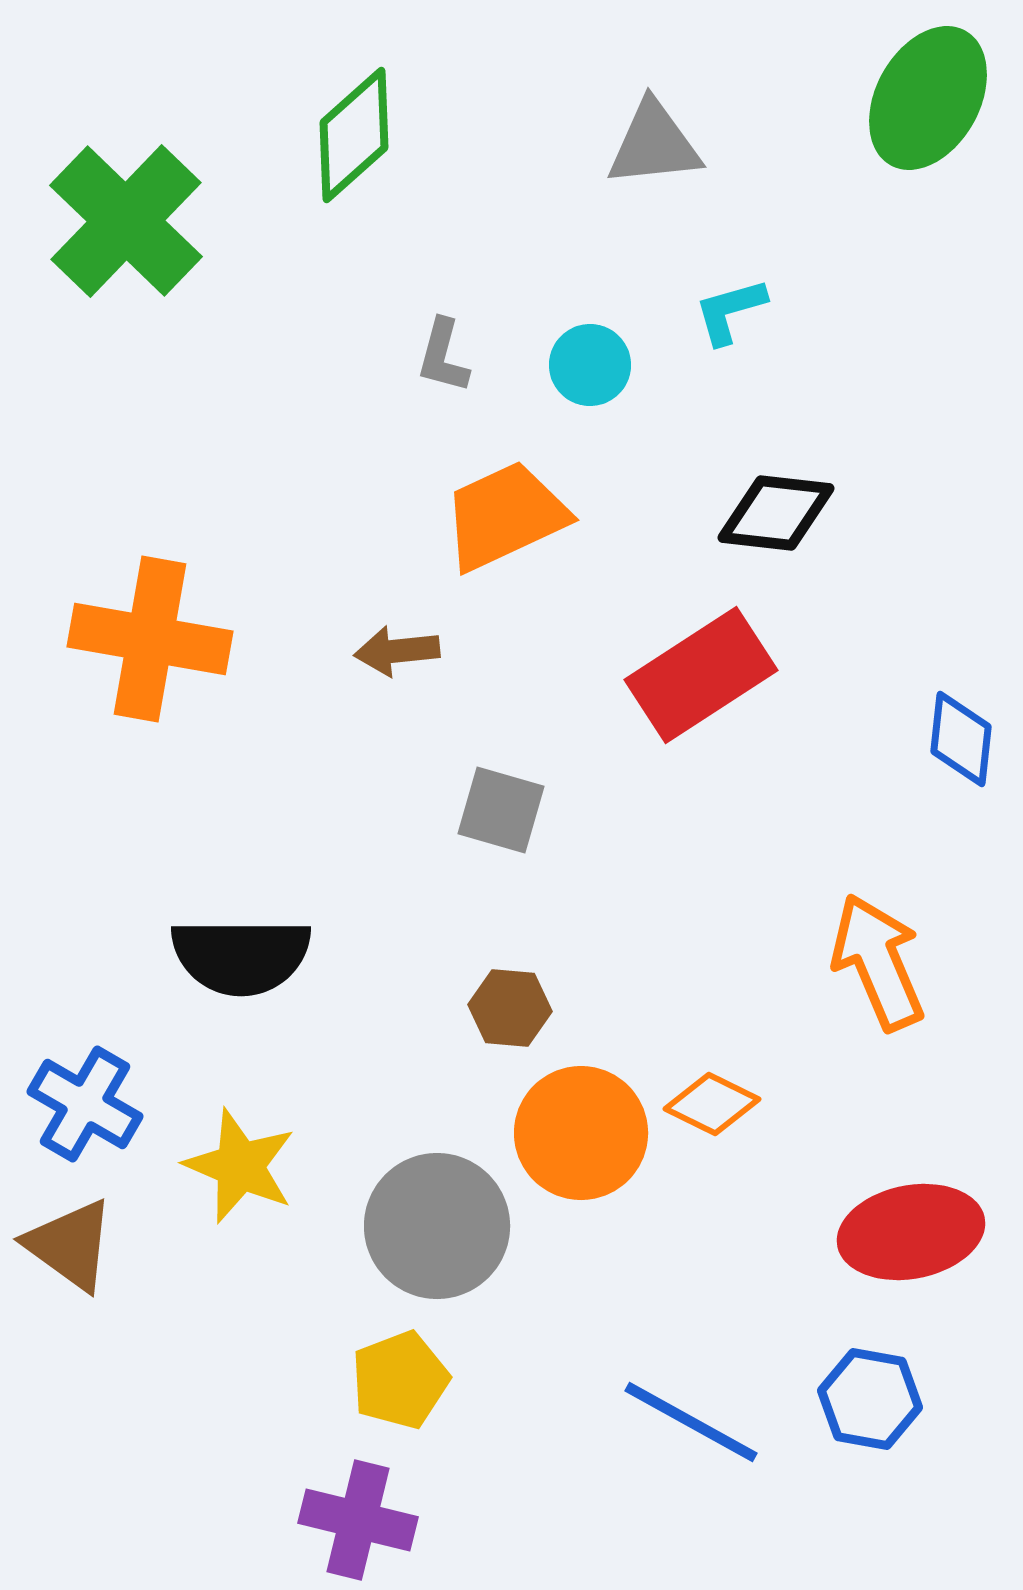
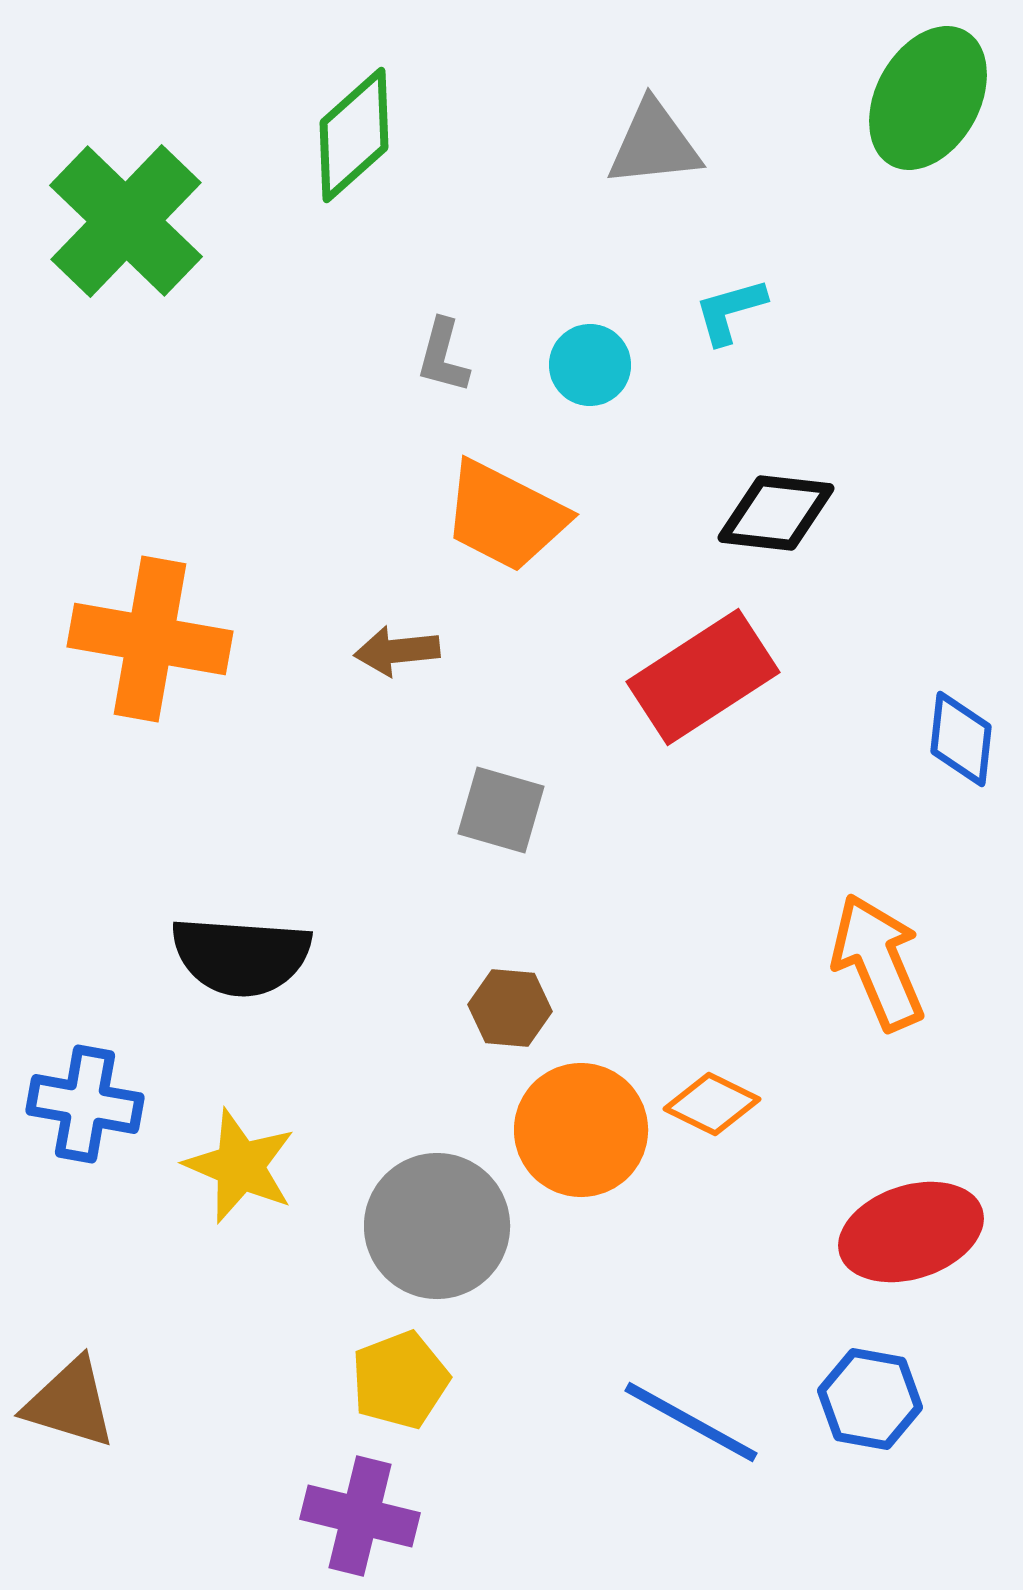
orange trapezoid: rotated 128 degrees counterclockwise
red rectangle: moved 2 px right, 2 px down
black semicircle: rotated 4 degrees clockwise
blue cross: rotated 20 degrees counterclockwise
orange circle: moved 3 px up
red ellipse: rotated 7 degrees counterclockwise
brown triangle: moved 158 px down; rotated 19 degrees counterclockwise
purple cross: moved 2 px right, 4 px up
